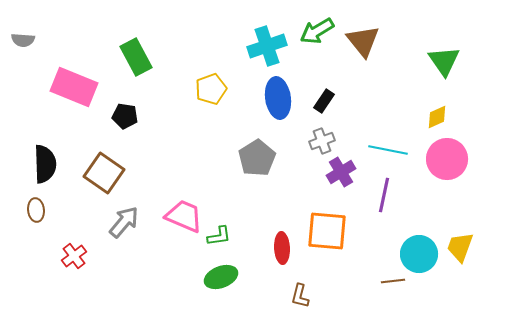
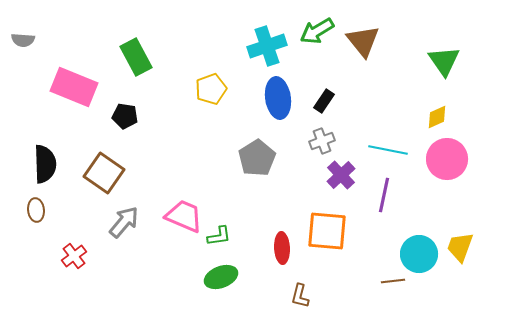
purple cross: moved 3 px down; rotated 12 degrees counterclockwise
